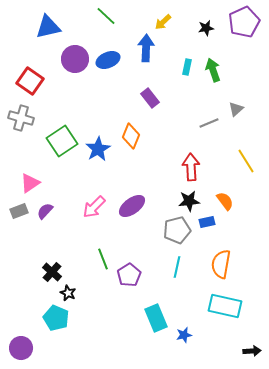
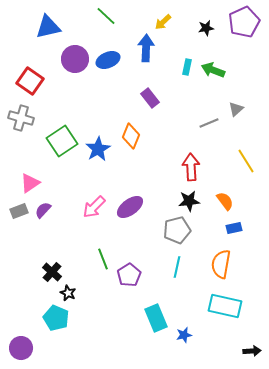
green arrow at (213, 70): rotated 50 degrees counterclockwise
purple ellipse at (132, 206): moved 2 px left, 1 px down
purple semicircle at (45, 211): moved 2 px left, 1 px up
blue rectangle at (207, 222): moved 27 px right, 6 px down
